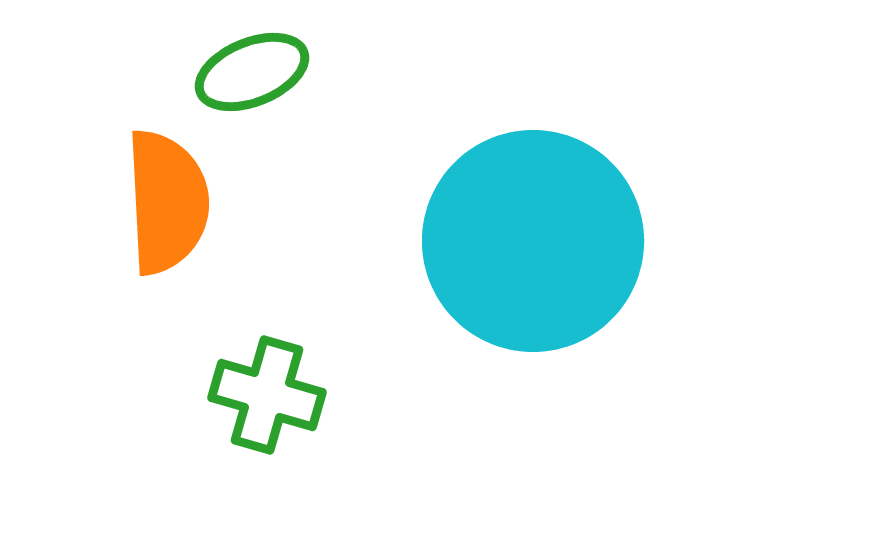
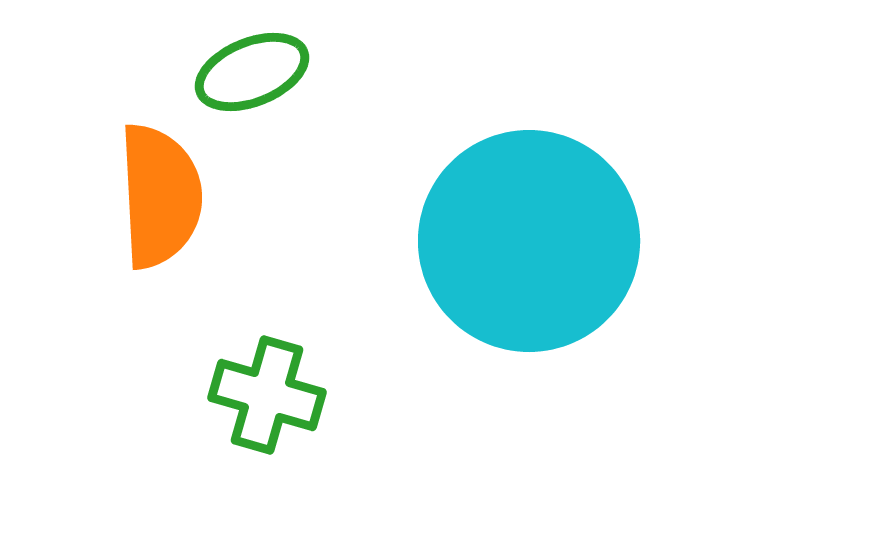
orange semicircle: moved 7 px left, 6 px up
cyan circle: moved 4 px left
